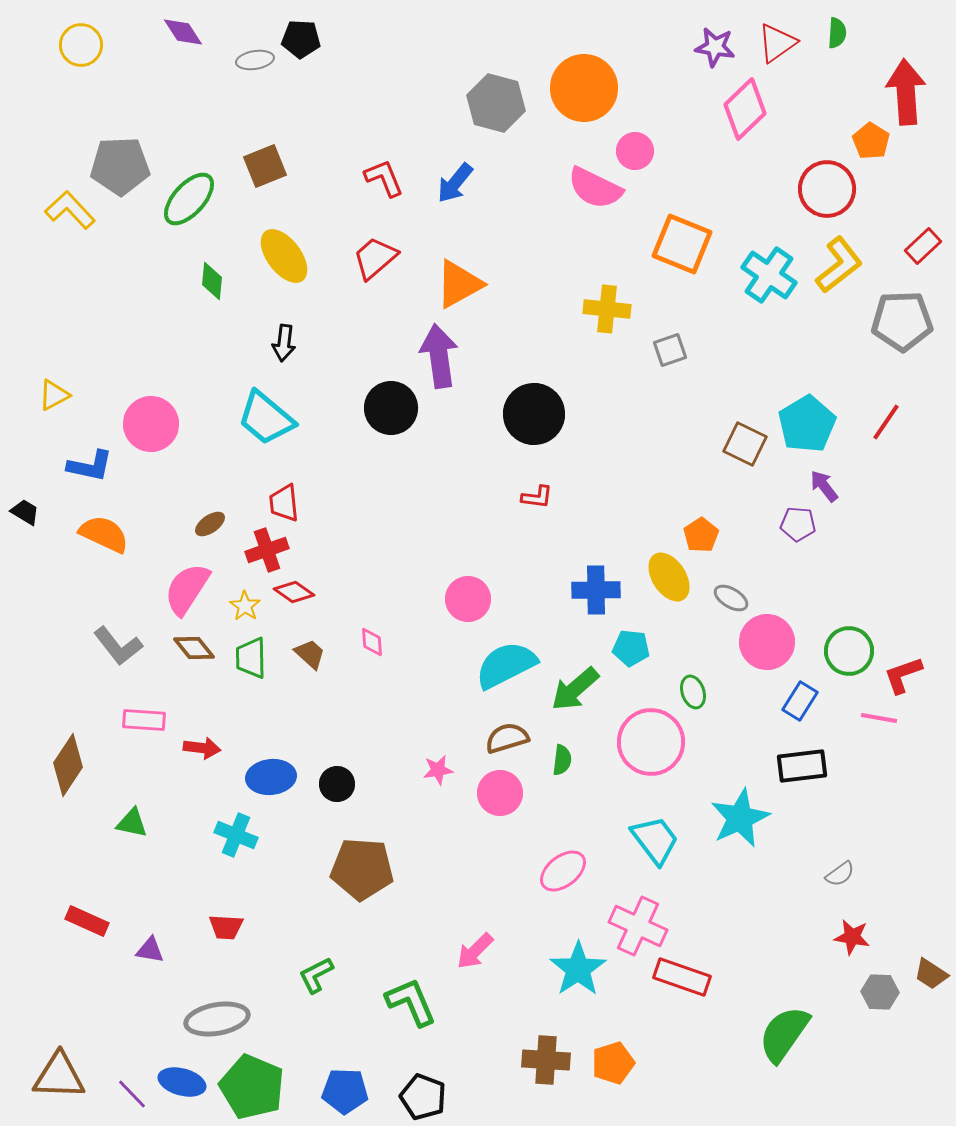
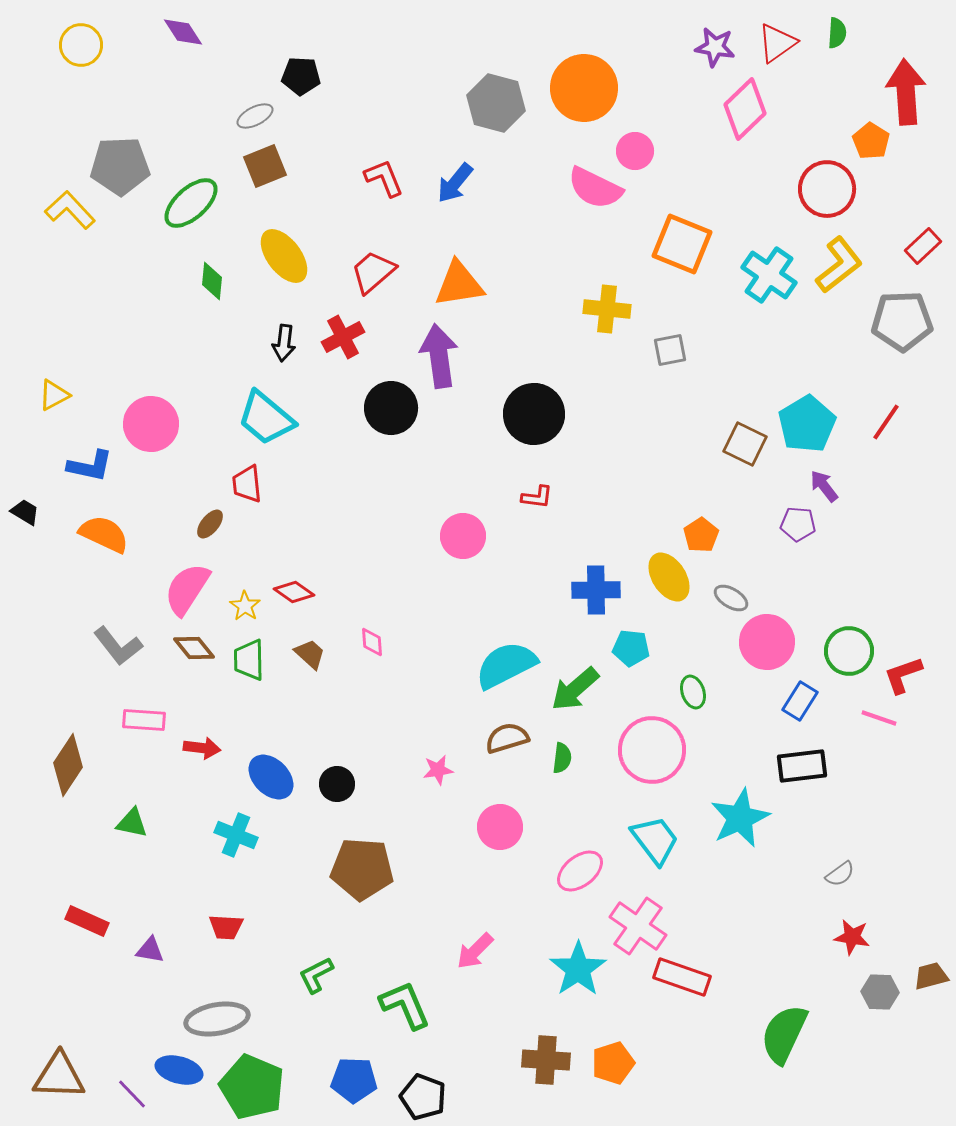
black pentagon at (301, 39): moved 37 px down
gray ellipse at (255, 60): moved 56 px down; rotated 18 degrees counterclockwise
green ellipse at (189, 199): moved 2 px right, 4 px down; rotated 6 degrees clockwise
red trapezoid at (375, 258): moved 2 px left, 14 px down
orange triangle at (459, 284): rotated 20 degrees clockwise
gray square at (670, 350): rotated 8 degrees clockwise
red trapezoid at (284, 503): moved 37 px left, 19 px up
brown ellipse at (210, 524): rotated 16 degrees counterclockwise
red cross at (267, 550): moved 76 px right, 213 px up; rotated 9 degrees counterclockwise
pink circle at (468, 599): moved 5 px left, 63 px up
green trapezoid at (251, 658): moved 2 px left, 2 px down
pink line at (879, 718): rotated 9 degrees clockwise
pink circle at (651, 742): moved 1 px right, 8 px down
green semicircle at (562, 760): moved 2 px up
blue ellipse at (271, 777): rotated 51 degrees clockwise
pink circle at (500, 793): moved 34 px down
pink ellipse at (563, 871): moved 17 px right
pink cross at (638, 926): rotated 10 degrees clockwise
brown trapezoid at (931, 974): moved 2 px down; rotated 132 degrees clockwise
green L-shape at (411, 1002): moved 6 px left, 3 px down
green semicircle at (784, 1034): rotated 10 degrees counterclockwise
blue ellipse at (182, 1082): moved 3 px left, 12 px up
blue pentagon at (345, 1091): moved 9 px right, 11 px up
